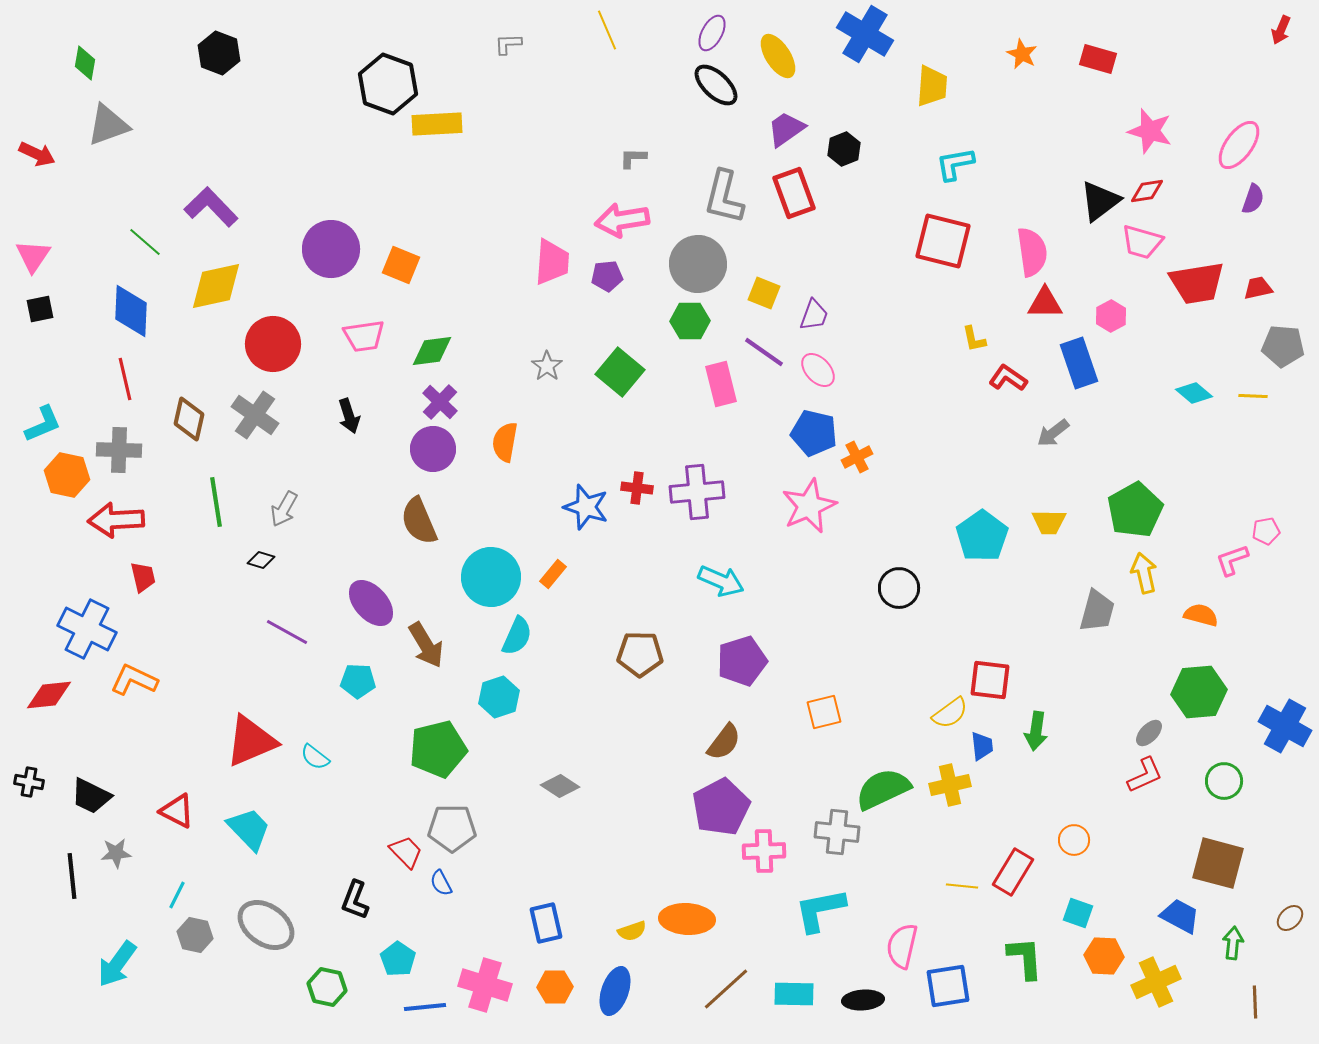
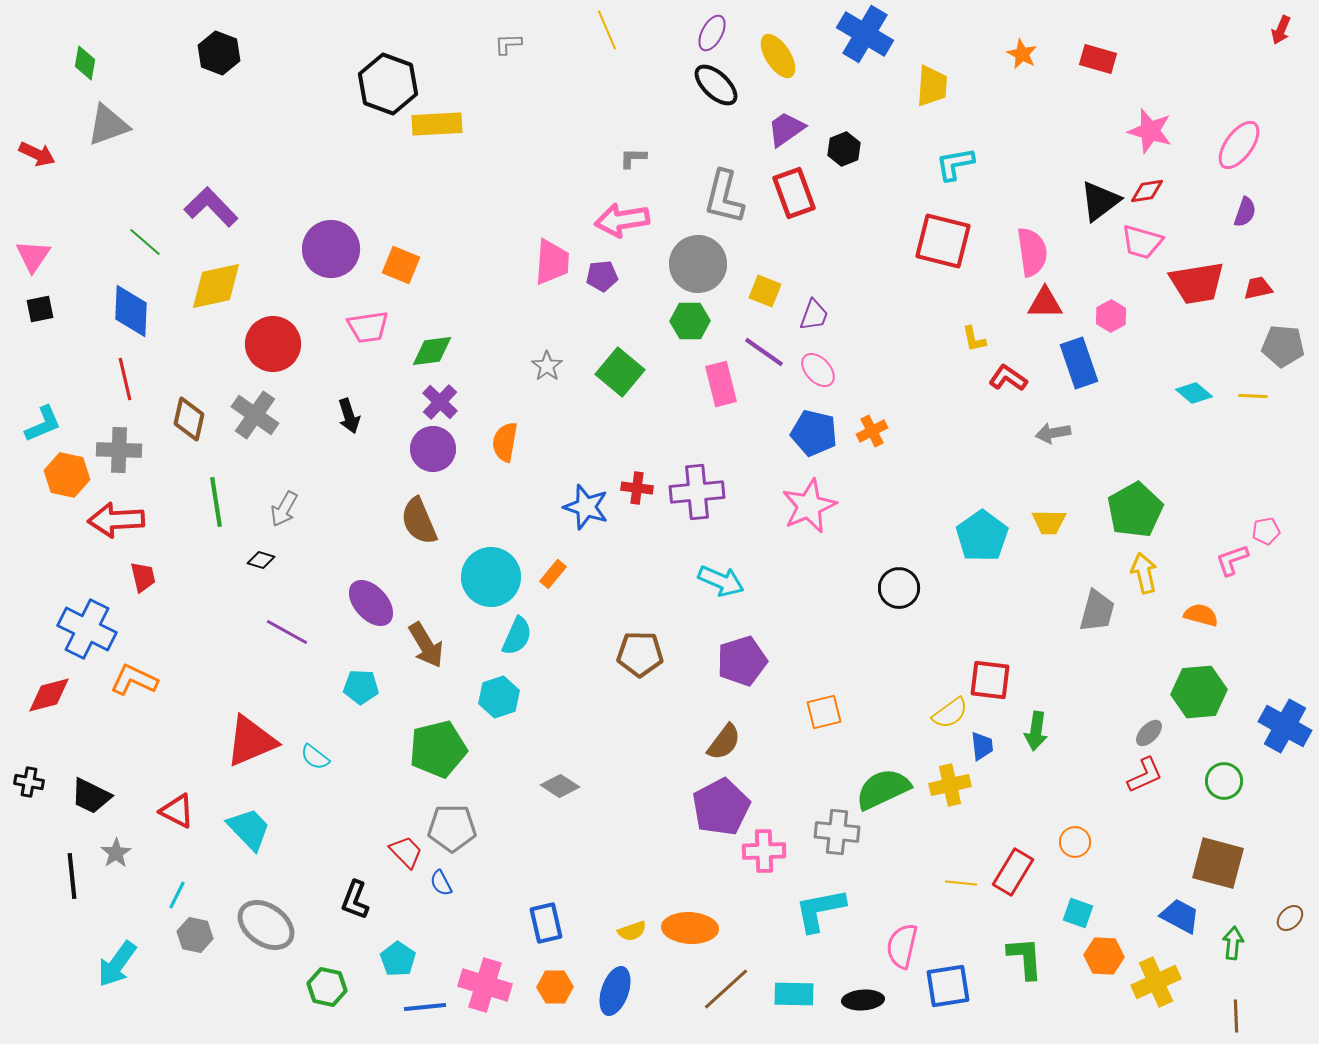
purple semicircle at (1253, 199): moved 8 px left, 13 px down
purple pentagon at (607, 276): moved 5 px left
yellow square at (764, 293): moved 1 px right, 2 px up
pink trapezoid at (364, 336): moved 4 px right, 9 px up
gray arrow at (1053, 433): rotated 28 degrees clockwise
orange cross at (857, 457): moved 15 px right, 26 px up
cyan pentagon at (358, 681): moved 3 px right, 6 px down
red diamond at (49, 695): rotated 9 degrees counterclockwise
orange circle at (1074, 840): moved 1 px right, 2 px down
gray star at (116, 853): rotated 28 degrees counterclockwise
yellow line at (962, 886): moved 1 px left, 3 px up
orange ellipse at (687, 919): moved 3 px right, 9 px down
brown line at (1255, 1002): moved 19 px left, 14 px down
